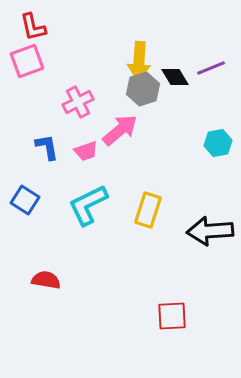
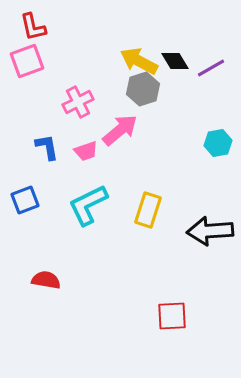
yellow arrow: rotated 114 degrees clockwise
purple line: rotated 8 degrees counterclockwise
black diamond: moved 16 px up
blue square: rotated 36 degrees clockwise
